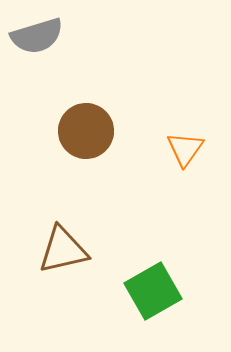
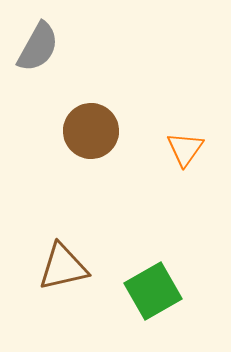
gray semicircle: moved 1 px right, 11 px down; rotated 44 degrees counterclockwise
brown circle: moved 5 px right
brown triangle: moved 17 px down
